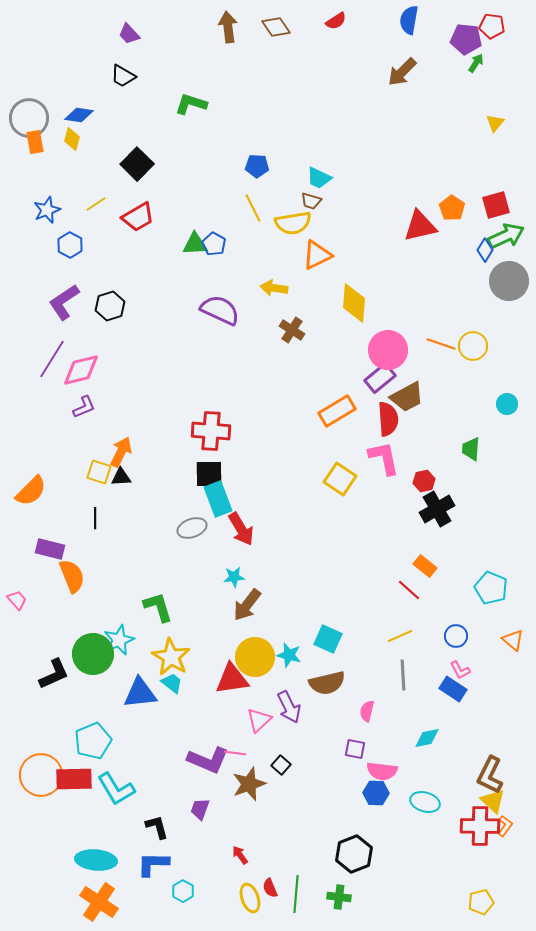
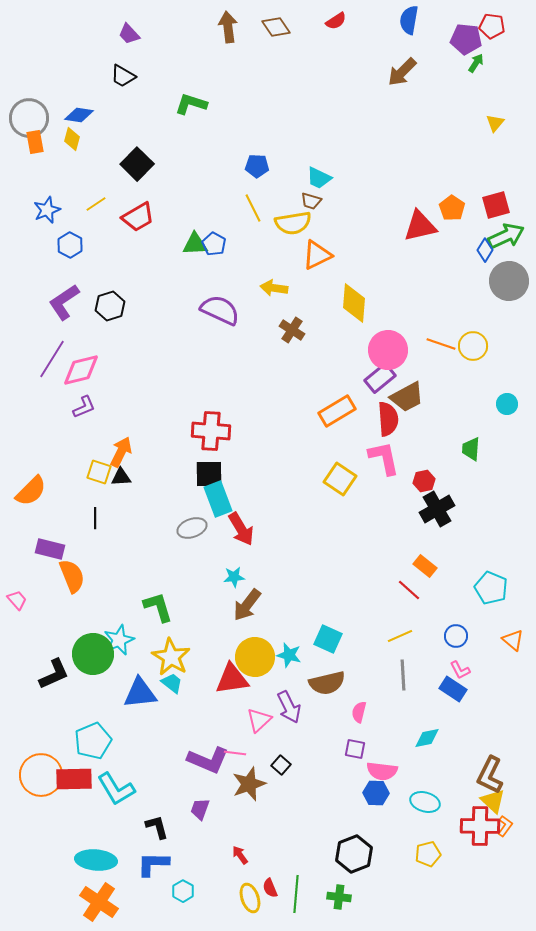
pink semicircle at (367, 711): moved 8 px left, 1 px down
yellow pentagon at (481, 902): moved 53 px left, 48 px up
